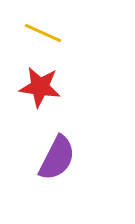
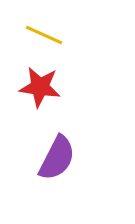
yellow line: moved 1 px right, 2 px down
